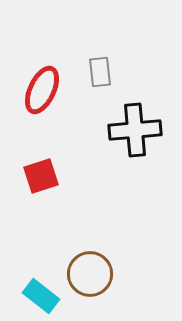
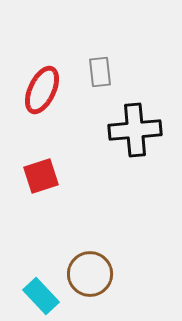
cyan rectangle: rotated 9 degrees clockwise
